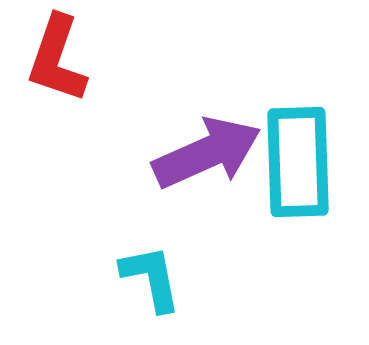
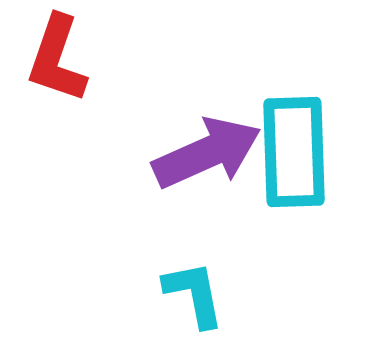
cyan rectangle: moved 4 px left, 10 px up
cyan L-shape: moved 43 px right, 16 px down
